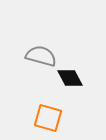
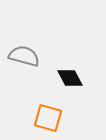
gray semicircle: moved 17 px left
